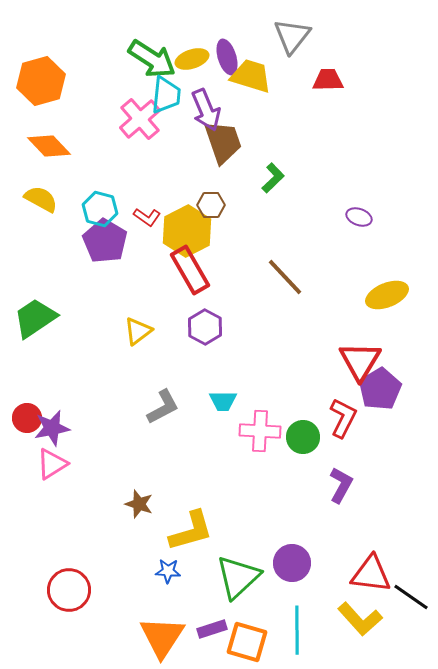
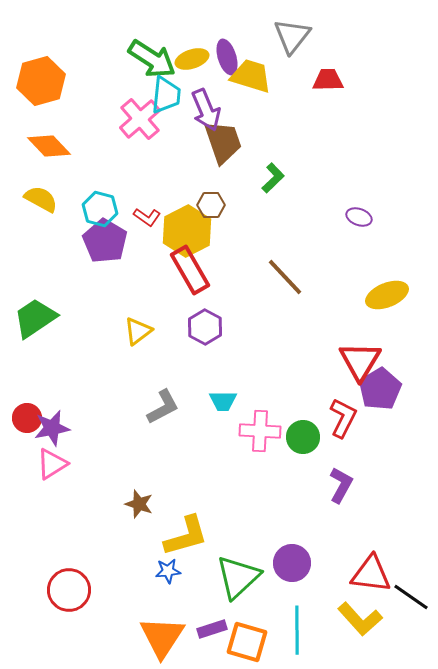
yellow L-shape at (191, 531): moved 5 px left, 5 px down
blue star at (168, 571): rotated 10 degrees counterclockwise
